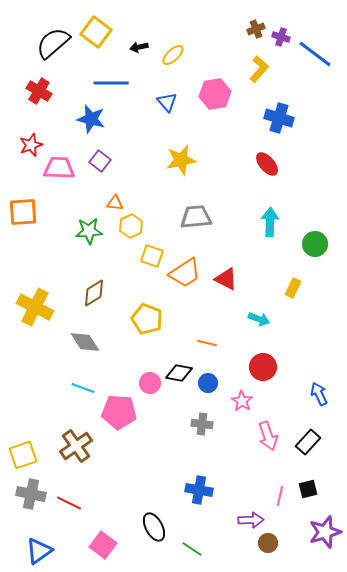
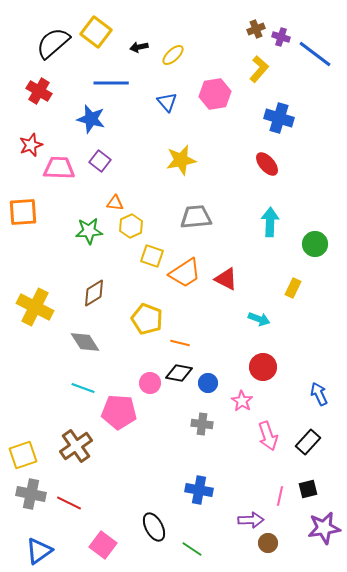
orange line at (207, 343): moved 27 px left
purple star at (325, 532): moved 1 px left, 4 px up; rotated 8 degrees clockwise
